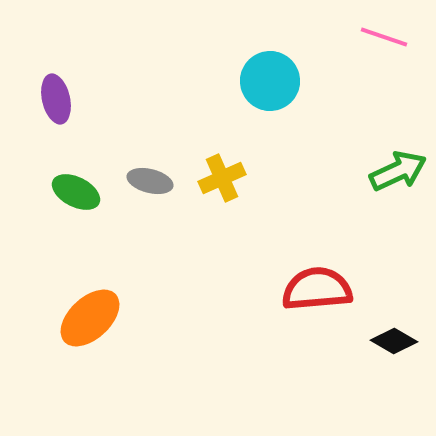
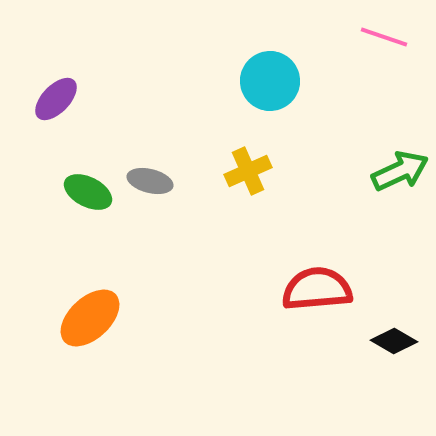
purple ellipse: rotated 57 degrees clockwise
green arrow: moved 2 px right
yellow cross: moved 26 px right, 7 px up
green ellipse: moved 12 px right
